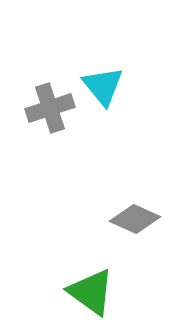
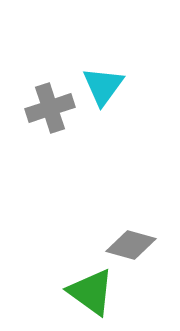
cyan triangle: rotated 15 degrees clockwise
gray diamond: moved 4 px left, 26 px down; rotated 9 degrees counterclockwise
